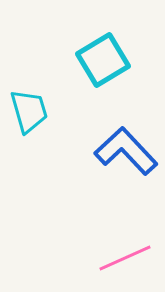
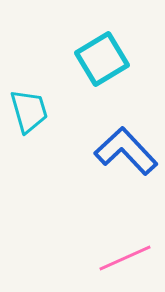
cyan square: moved 1 px left, 1 px up
